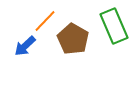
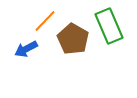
green rectangle: moved 5 px left
blue arrow: moved 1 px right, 3 px down; rotated 15 degrees clockwise
